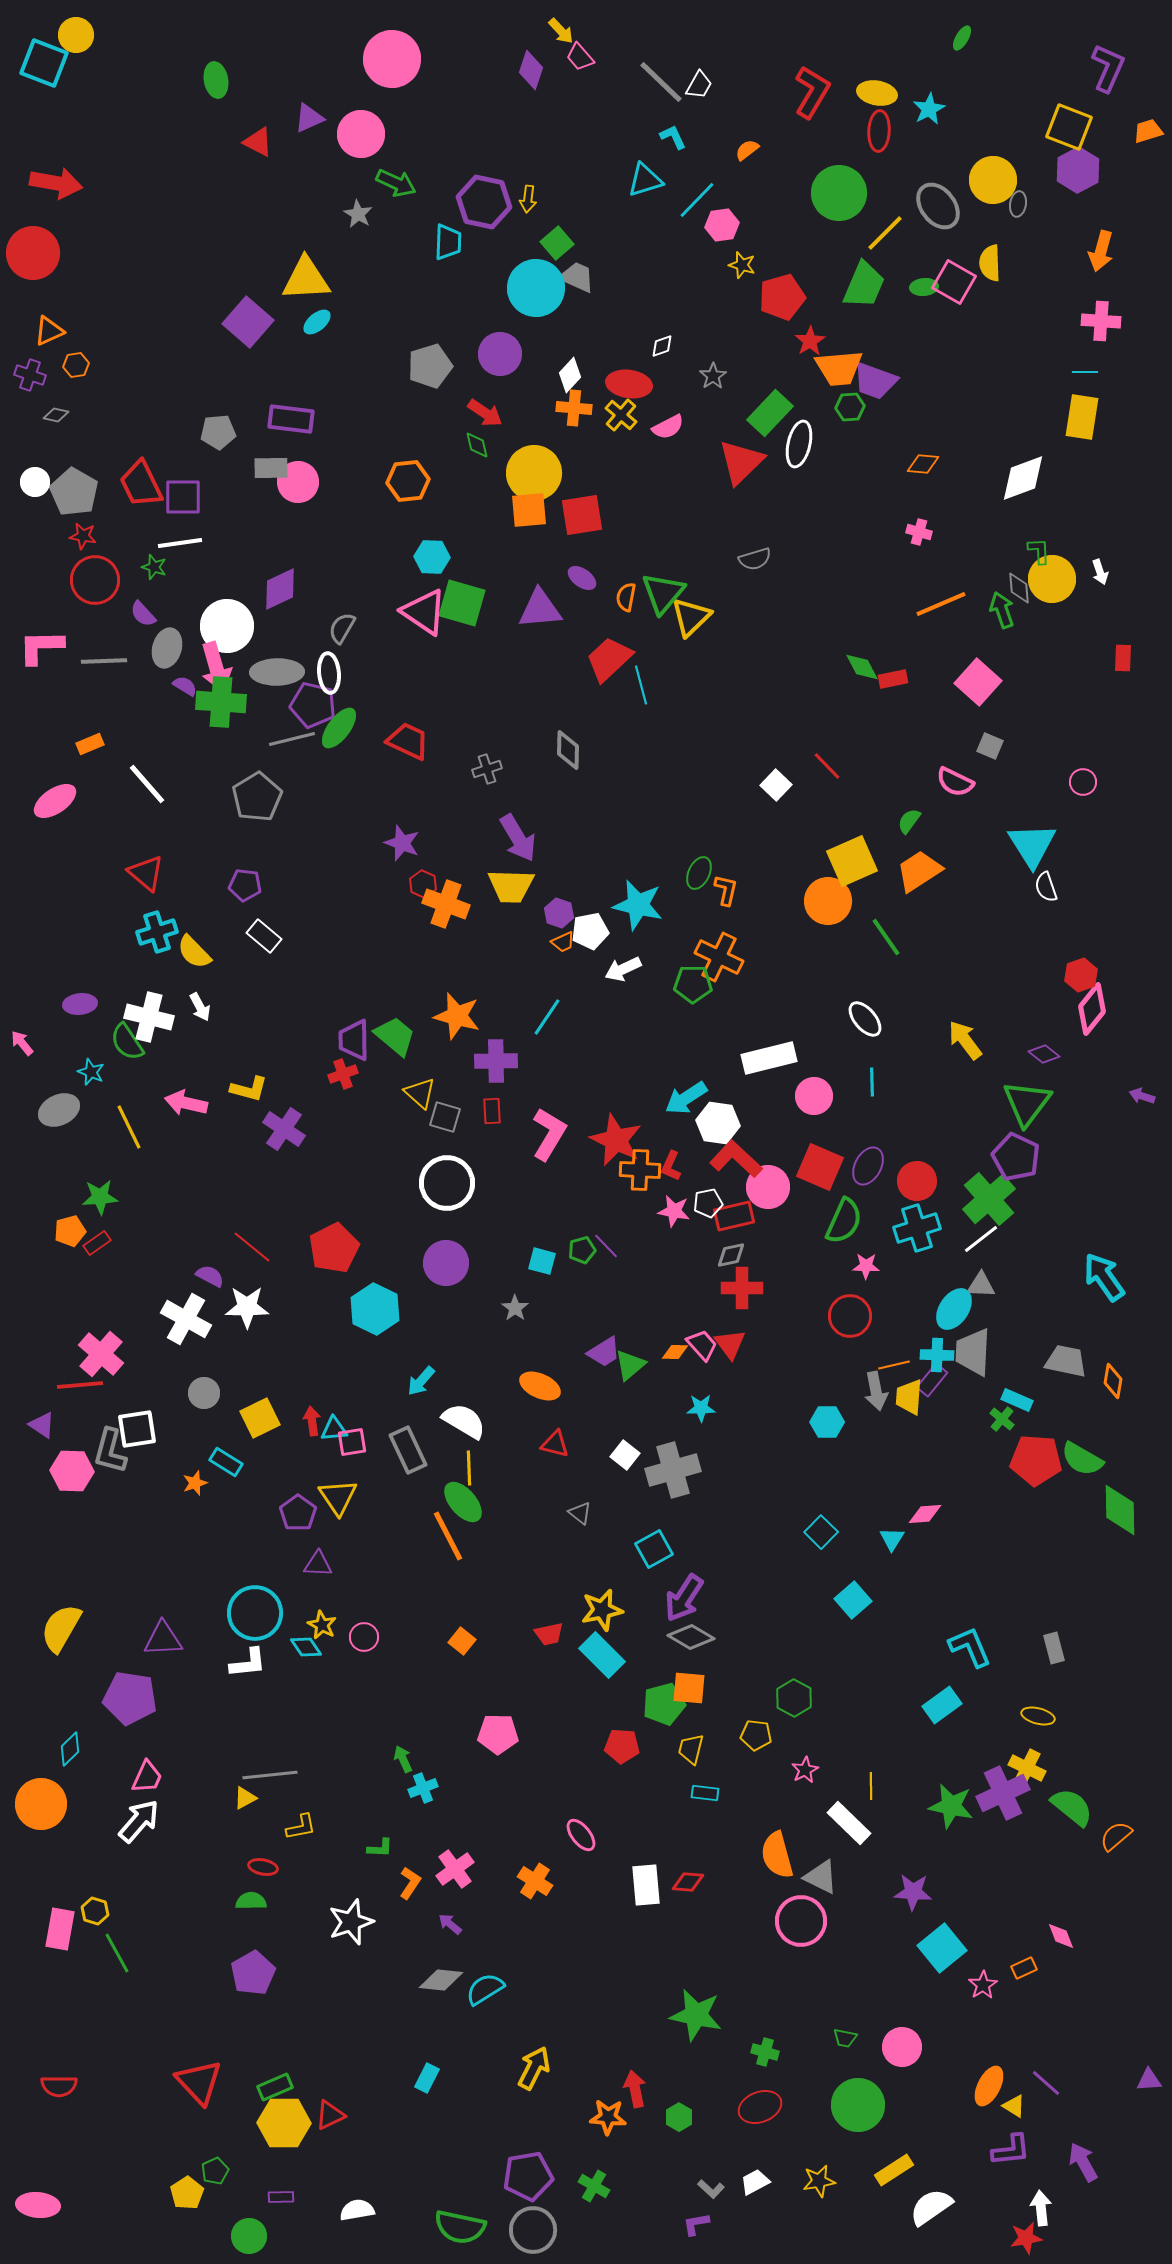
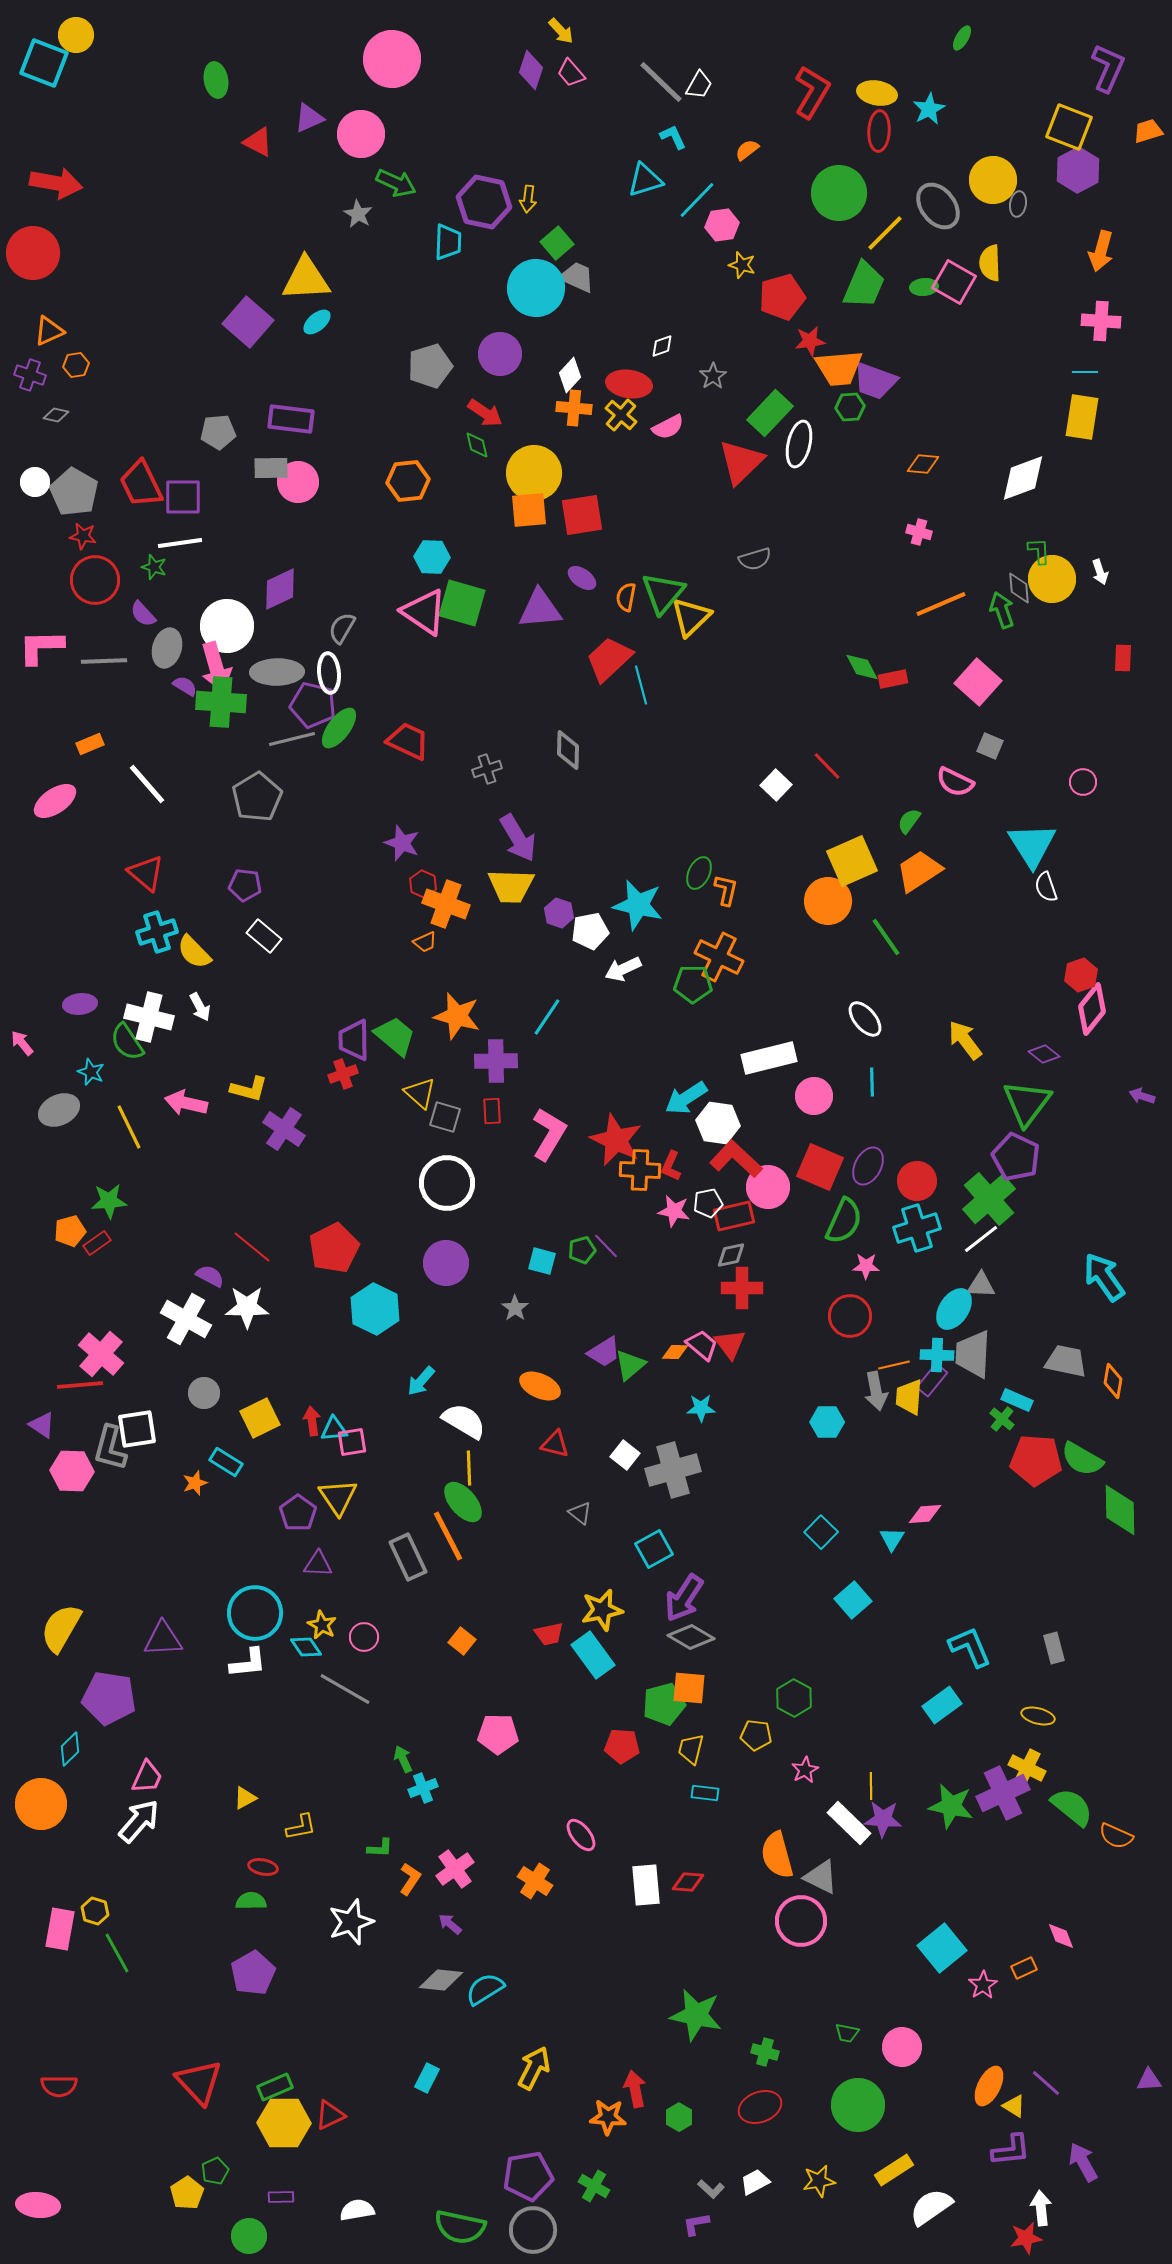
pink trapezoid at (580, 57): moved 9 px left, 16 px down
red star at (810, 341): rotated 24 degrees clockwise
orange trapezoid at (563, 942): moved 138 px left
green star at (100, 1197): moved 9 px right, 4 px down
pink trapezoid at (702, 1345): rotated 8 degrees counterclockwise
gray trapezoid at (973, 1352): moved 2 px down
gray rectangle at (408, 1450): moved 107 px down
gray L-shape at (110, 1451): moved 3 px up
cyan rectangle at (602, 1655): moved 9 px left; rotated 9 degrees clockwise
purple pentagon at (130, 1698): moved 21 px left
gray line at (270, 1775): moved 75 px right, 86 px up; rotated 36 degrees clockwise
orange semicircle at (1116, 1836): rotated 116 degrees counterclockwise
orange L-shape at (410, 1883): moved 4 px up
purple star at (913, 1892): moved 30 px left, 73 px up
green trapezoid at (845, 2038): moved 2 px right, 5 px up
